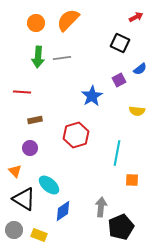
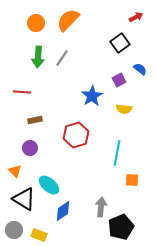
black square: rotated 30 degrees clockwise
gray line: rotated 48 degrees counterclockwise
blue semicircle: rotated 104 degrees counterclockwise
yellow semicircle: moved 13 px left, 2 px up
